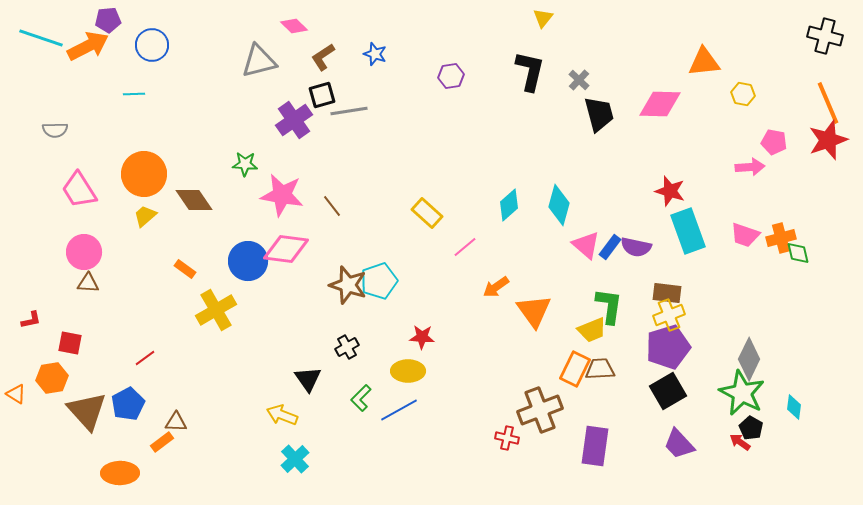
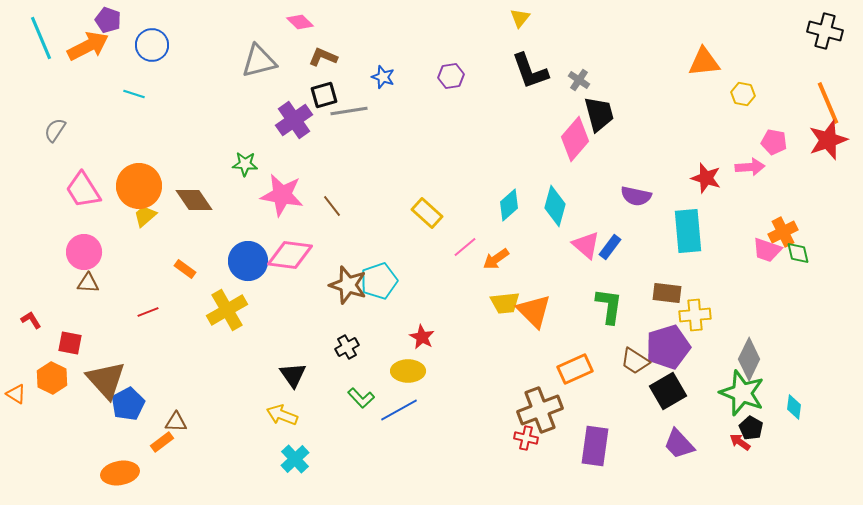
yellow triangle at (543, 18): moved 23 px left
purple pentagon at (108, 20): rotated 25 degrees clockwise
pink diamond at (294, 26): moved 6 px right, 4 px up
black cross at (825, 36): moved 5 px up
cyan line at (41, 38): rotated 48 degrees clockwise
blue star at (375, 54): moved 8 px right, 23 px down
brown L-shape at (323, 57): rotated 56 degrees clockwise
black L-shape at (530, 71): rotated 147 degrees clockwise
gray cross at (579, 80): rotated 10 degrees counterclockwise
cyan line at (134, 94): rotated 20 degrees clockwise
black square at (322, 95): moved 2 px right
pink diamond at (660, 104): moved 85 px left, 35 px down; rotated 51 degrees counterclockwise
gray semicircle at (55, 130): rotated 125 degrees clockwise
orange circle at (144, 174): moved 5 px left, 12 px down
pink trapezoid at (79, 190): moved 4 px right
red star at (670, 191): moved 36 px right, 13 px up
cyan diamond at (559, 205): moved 4 px left, 1 px down
cyan rectangle at (688, 231): rotated 15 degrees clockwise
pink trapezoid at (745, 235): moved 22 px right, 15 px down
orange cross at (781, 238): moved 2 px right, 6 px up; rotated 12 degrees counterclockwise
purple semicircle at (636, 247): moved 51 px up
pink diamond at (286, 249): moved 4 px right, 6 px down
orange arrow at (496, 287): moved 28 px up
yellow cross at (216, 310): moved 11 px right
orange triangle at (534, 311): rotated 9 degrees counterclockwise
yellow cross at (669, 315): moved 26 px right; rotated 16 degrees clockwise
red L-shape at (31, 320): rotated 110 degrees counterclockwise
yellow trapezoid at (592, 330): moved 87 px left, 27 px up; rotated 16 degrees clockwise
red star at (422, 337): rotated 25 degrees clockwise
red line at (145, 358): moved 3 px right, 46 px up; rotated 15 degrees clockwise
orange rectangle at (575, 369): rotated 40 degrees clockwise
brown trapezoid at (600, 369): moved 35 px right, 8 px up; rotated 144 degrees counterclockwise
orange hexagon at (52, 378): rotated 24 degrees counterclockwise
black triangle at (308, 379): moved 15 px left, 4 px up
green star at (742, 393): rotated 6 degrees counterclockwise
green L-shape at (361, 398): rotated 88 degrees counterclockwise
brown triangle at (87, 411): moved 19 px right, 31 px up
red cross at (507, 438): moved 19 px right
orange ellipse at (120, 473): rotated 9 degrees counterclockwise
